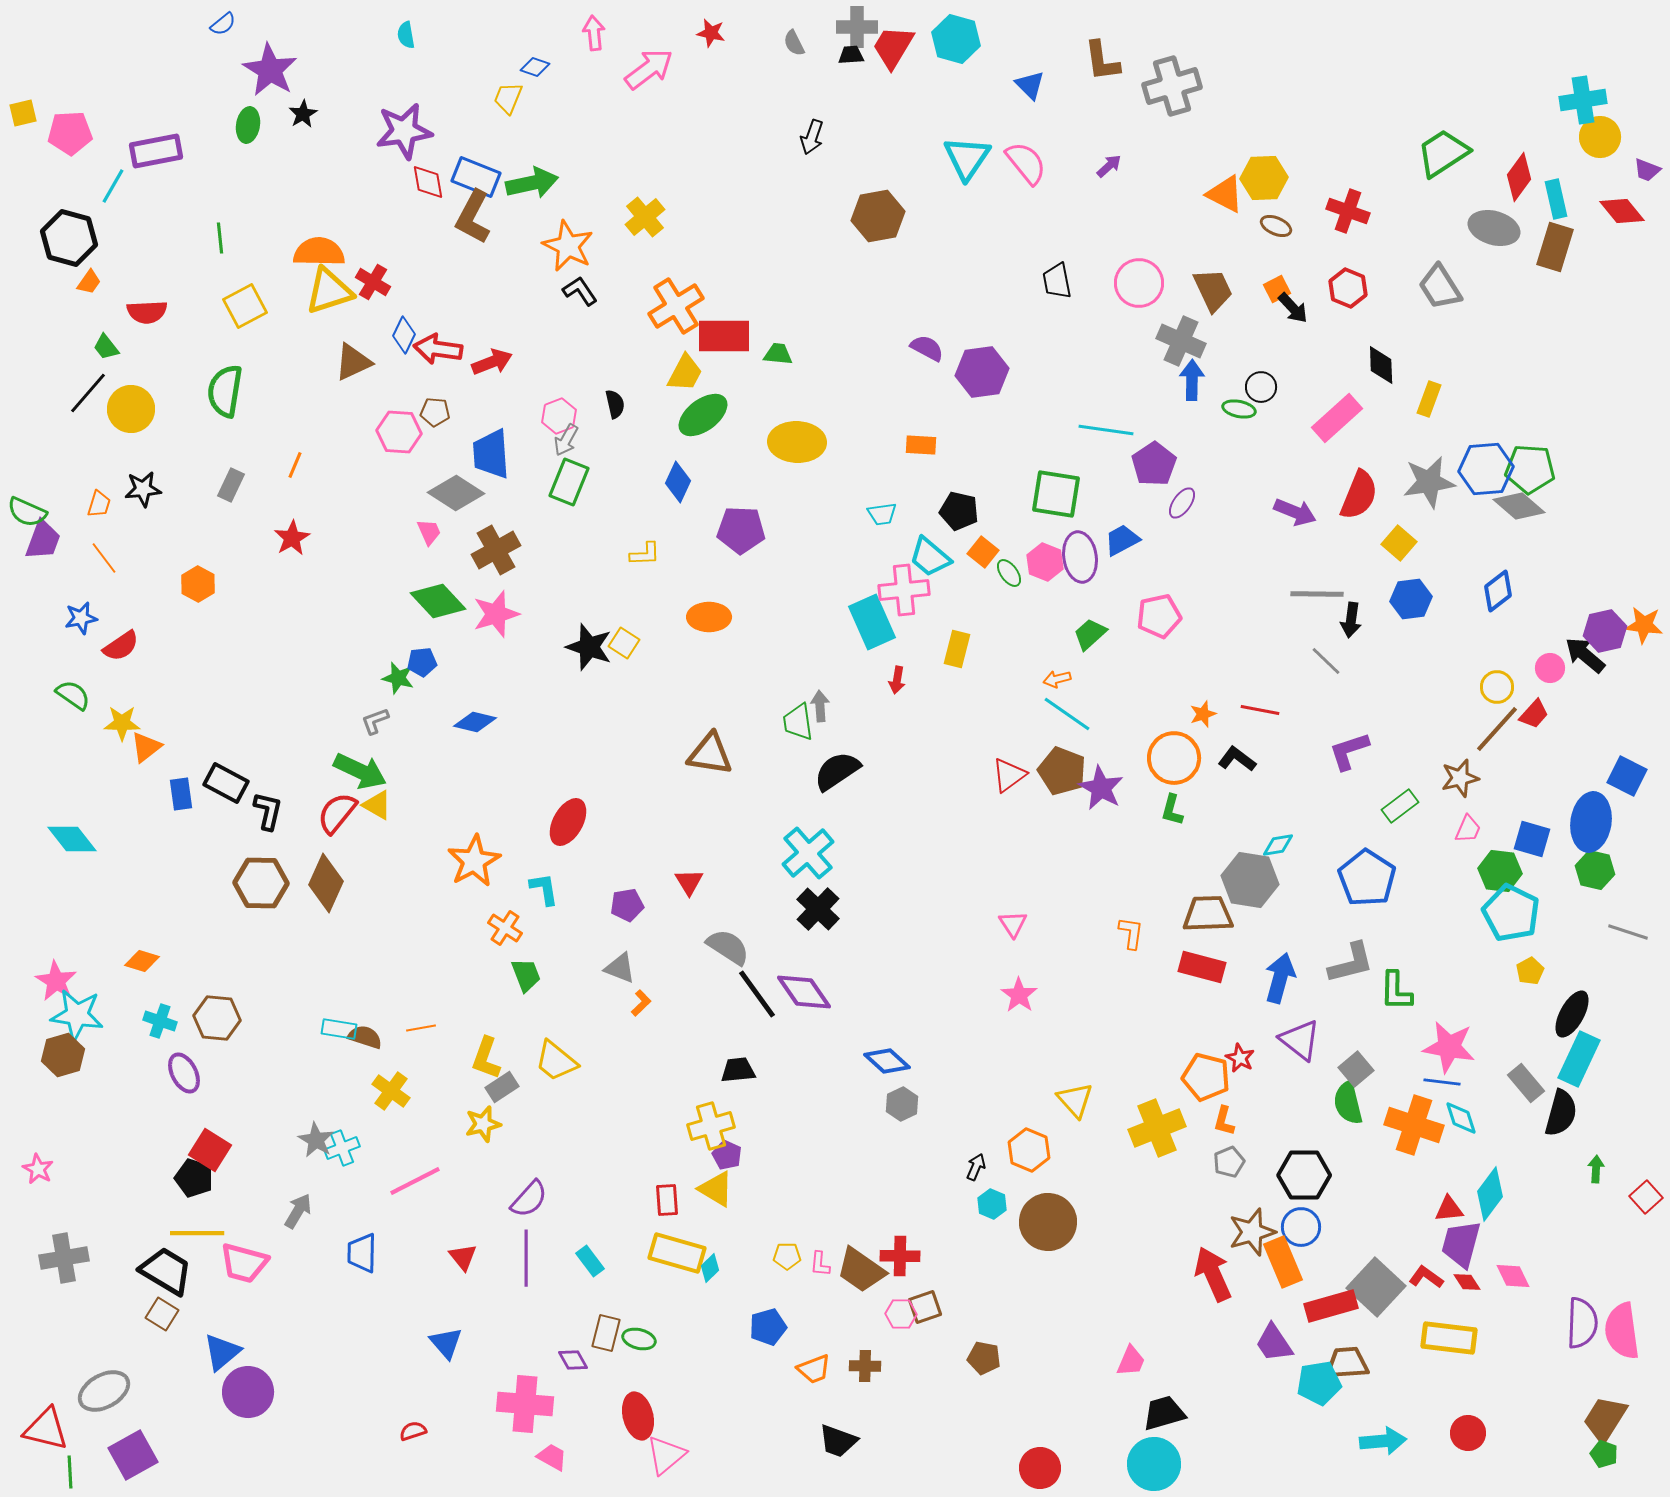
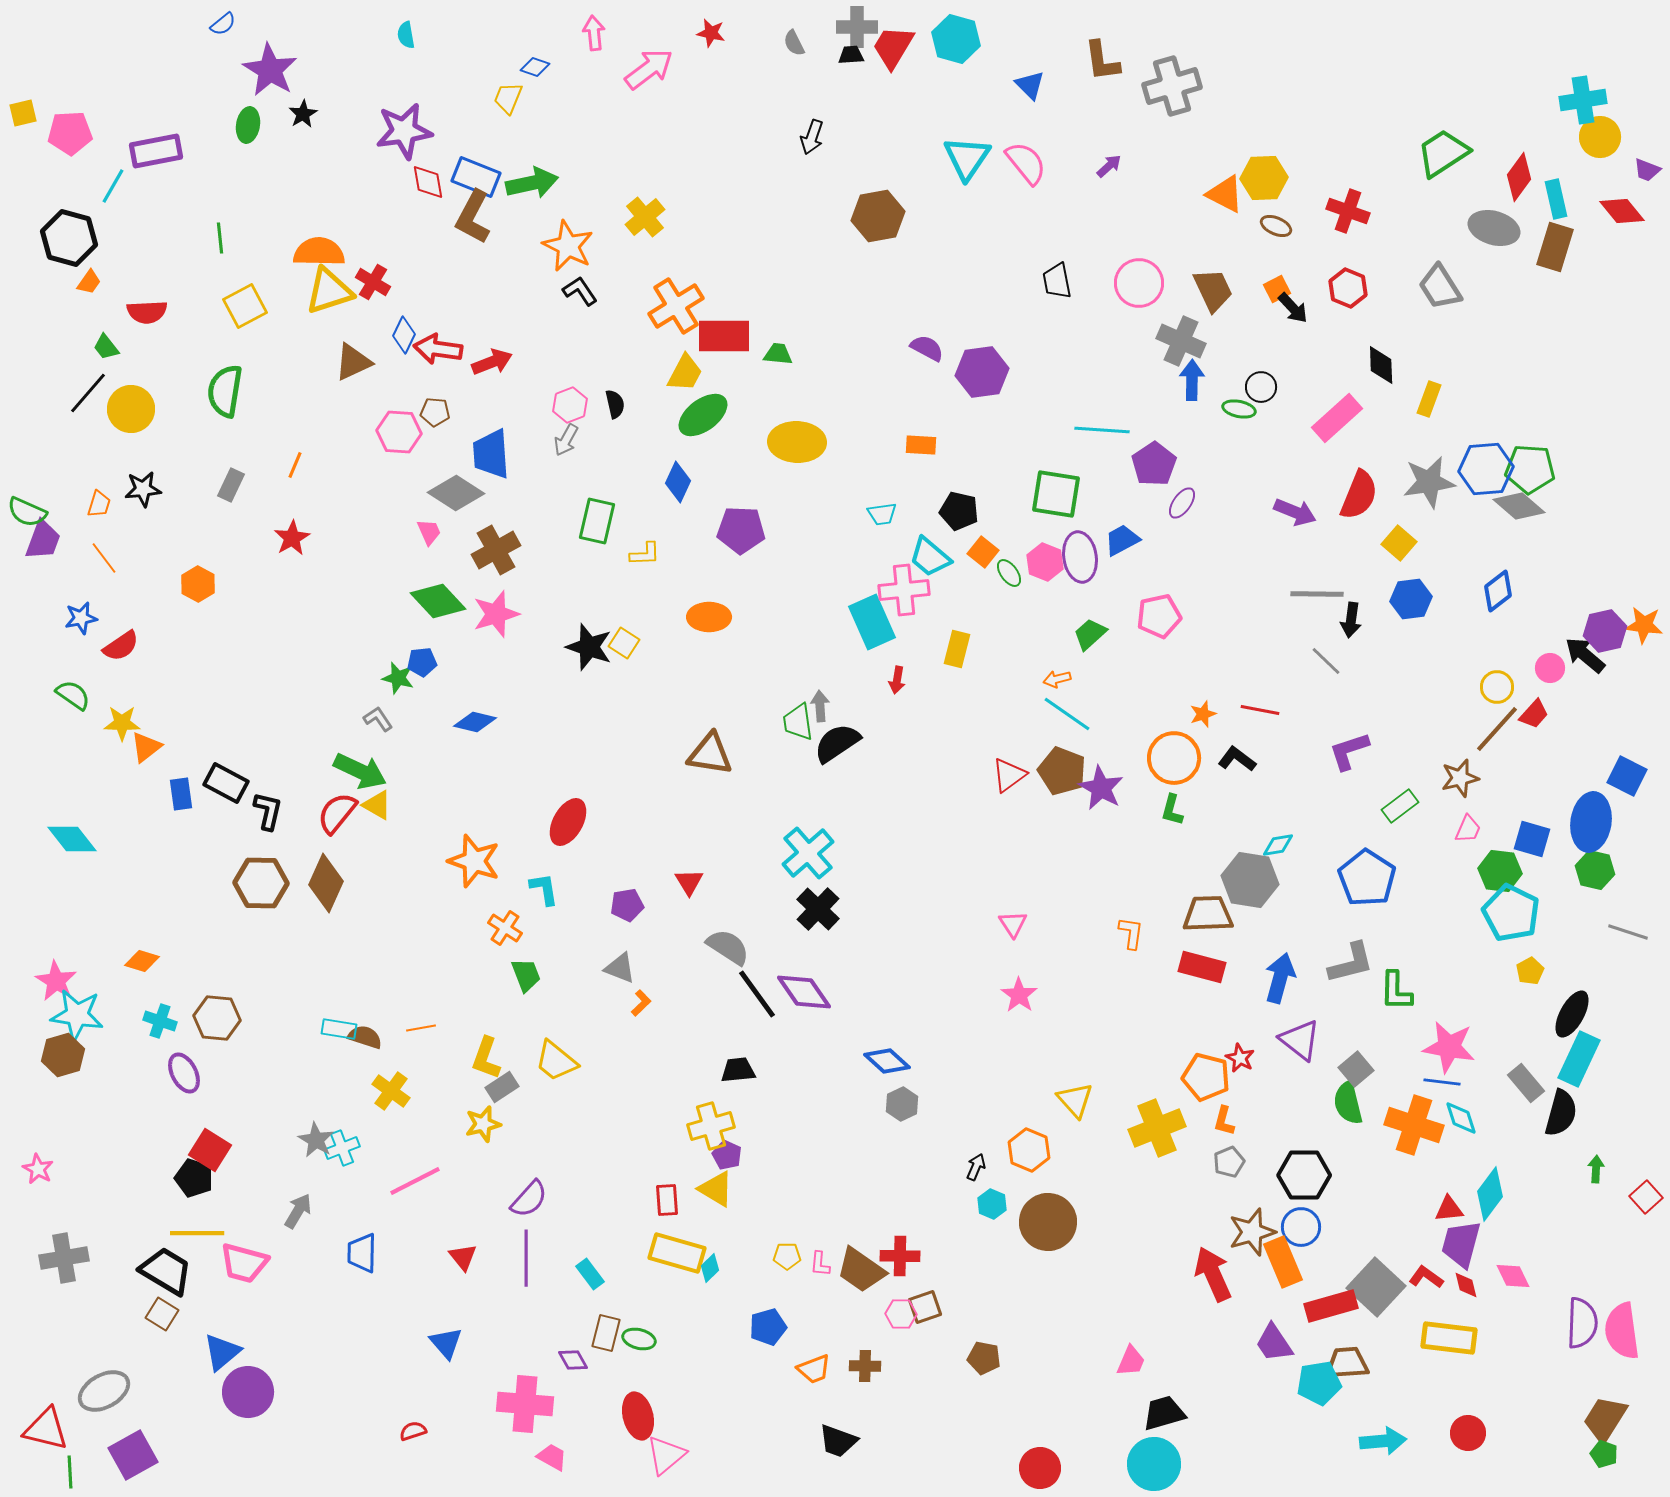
pink hexagon at (559, 416): moved 11 px right, 11 px up
cyan line at (1106, 430): moved 4 px left; rotated 4 degrees counterclockwise
green rectangle at (569, 482): moved 28 px right, 39 px down; rotated 9 degrees counterclockwise
gray L-shape at (375, 721): moved 3 px right, 2 px up; rotated 76 degrees clockwise
black semicircle at (837, 771): moved 28 px up
orange star at (474, 861): rotated 24 degrees counterclockwise
cyan rectangle at (590, 1261): moved 13 px down
red diamond at (1467, 1282): moved 1 px left, 3 px down; rotated 20 degrees clockwise
